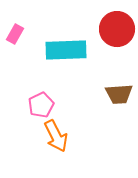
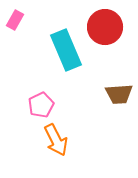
red circle: moved 12 px left, 2 px up
pink rectangle: moved 14 px up
cyan rectangle: rotated 69 degrees clockwise
orange arrow: moved 4 px down
